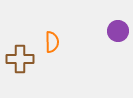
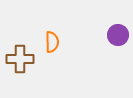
purple circle: moved 4 px down
